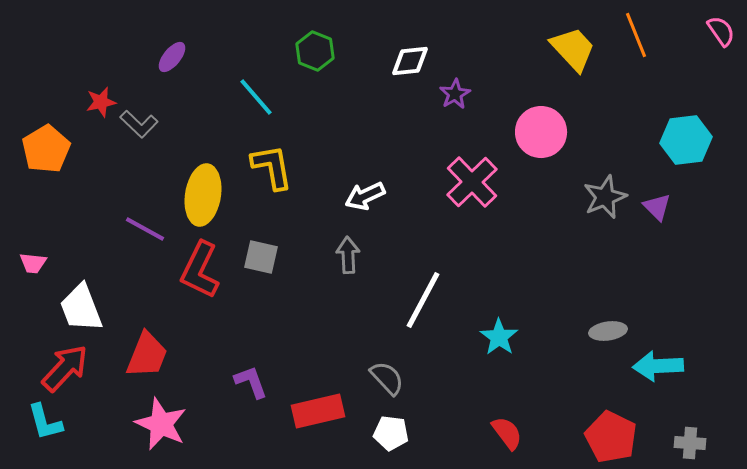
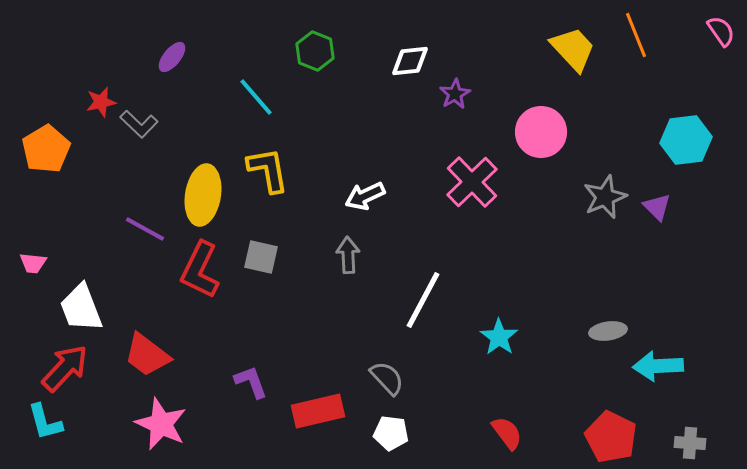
yellow L-shape: moved 4 px left, 3 px down
red trapezoid: rotated 105 degrees clockwise
